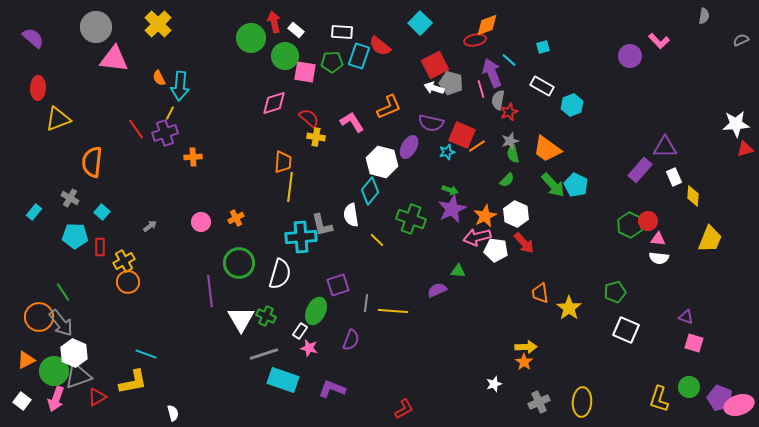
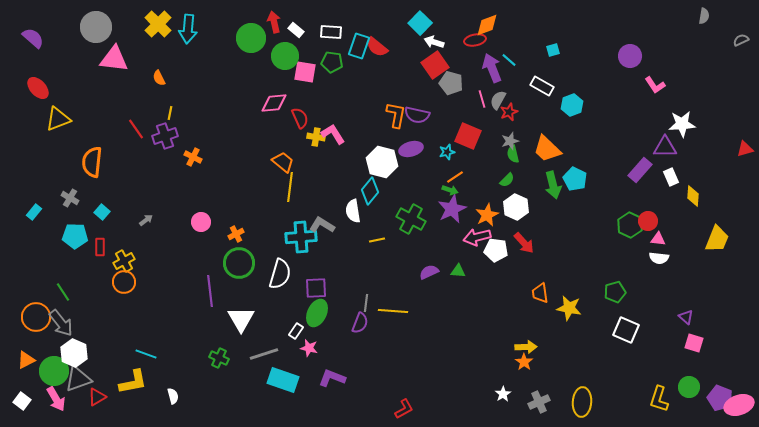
white rectangle at (342, 32): moved 11 px left
pink L-shape at (659, 41): moved 4 px left, 44 px down; rotated 10 degrees clockwise
red semicircle at (380, 46): moved 3 px left, 1 px down
cyan square at (543, 47): moved 10 px right, 3 px down
cyan rectangle at (359, 56): moved 10 px up
green pentagon at (332, 62): rotated 10 degrees clockwise
red square at (435, 65): rotated 8 degrees counterclockwise
purple arrow at (492, 73): moved 5 px up
cyan arrow at (180, 86): moved 8 px right, 57 px up
red ellipse at (38, 88): rotated 45 degrees counterclockwise
white arrow at (434, 88): moved 46 px up
pink line at (481, 89): moved 1 px right, 10 px down
gray semicircle at (498, 100): rotated 18 degrees clockwise
pink diamond at (274, 103): rotated 12 degrees clockwise
orange L-shape at (389, 107): moved 7 px right, 8 px down; rotated 56 degrees counterclockwise
yellow line at (170, 113): rotated 16 degrees counterclockwise
red semicircle at (309, 118): moved 9 px left; rotated 25 degrees clockwise
pink L-shape at (352, 122): moved 19 px left, 12 px down
purple semicircle at (431, 123): moved 14 px left, 8 px up
white star at (736, 124): moved 54 px left
purple cross at (165, 133): moved 3 px down
red square at (462, 135): moved 6 px right, 1 px down
orange line at (477, 146): moved 22 px left, 31 px down
purple ellipse at (409, 147): moved 2 px right, 2 px down; rotated 45 degrees clockwise
orange trapezoid at (547, 149): rotated 8 degrees clockwise
orange cross at (193, 157): rotated 30 degrees clockwise
orange trapezoid at (283, 162): rotated 55 degrees counterclockwise
white rectangle at (674, 177): moved 3 px left
green arrow at (553, 185): rotated 28 degrees clockwise
cyan pentagon at (576, 185): moved 1 px left, 6 px up
white hexagon at (516, 214): moved 7 px up
white semicircle at (351, 215): moved 2 px right, 4 px up
orange star at (485, 216): moved 2 px right, 1 px up
orange cross at (236, 218): moved 16 px down
green cross at (411, 219): rotated 8 degrees clockwise
gray L-shape at (322, 225): rotated 135 degrees clockwise
gray arrow at (150, 226): moved 4 px left, 6 px up
yellow trapezoid at (710, 239): moved 7 px right
yellow line at (377, 240): rotated 56 degrees counterclockwise
orange circle at (128, 282): moved 4 px left
purple square at (338, 285): moved 22 px left, 3 px down; rotated 15 degrees clockwise
purple semicircle at (437, 290): moved 8 px left, 18 px up
yellow star at (569, 308): rotated 25 degrees counterclockwise
green ellipse at (316, 311): moved 1 px right, 2 px down
green cross at (266, 316): moved 47 px left, 42 px down
orange circle at (39, 317): moved 3 px left
purple triangle at (686, 317): rotated 21 degrees clockwise
white rectangle at (300, 331): moved 4 px left
purple semicircle at (351, 340): moved 9 px right, 17 px up
gray triangle at (78, 376): moved 3 px down
white star at (494, 384): moved 9 px right, 10 px down; rotated 14 degrees counterclockwise
purple L-shape at (332, 389): moved 11 px up
pink arrow at (56, 399): rotated 50 degrees counterclockwise
white semicircle at (173, 413): moved 17 px up
